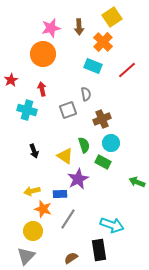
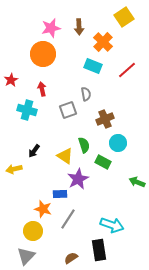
yellow square: moved 12 px right
brown cross: moved 3 px right
cyan circle: moved 7 px right
black arrow: rotated 56 degrees clockwise
yellow arrow: moved 18 px left, 22 px up
